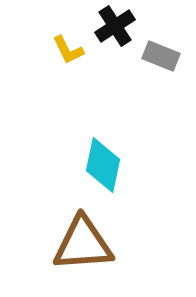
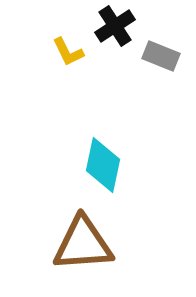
yellow L-shape: moved 2 px down
